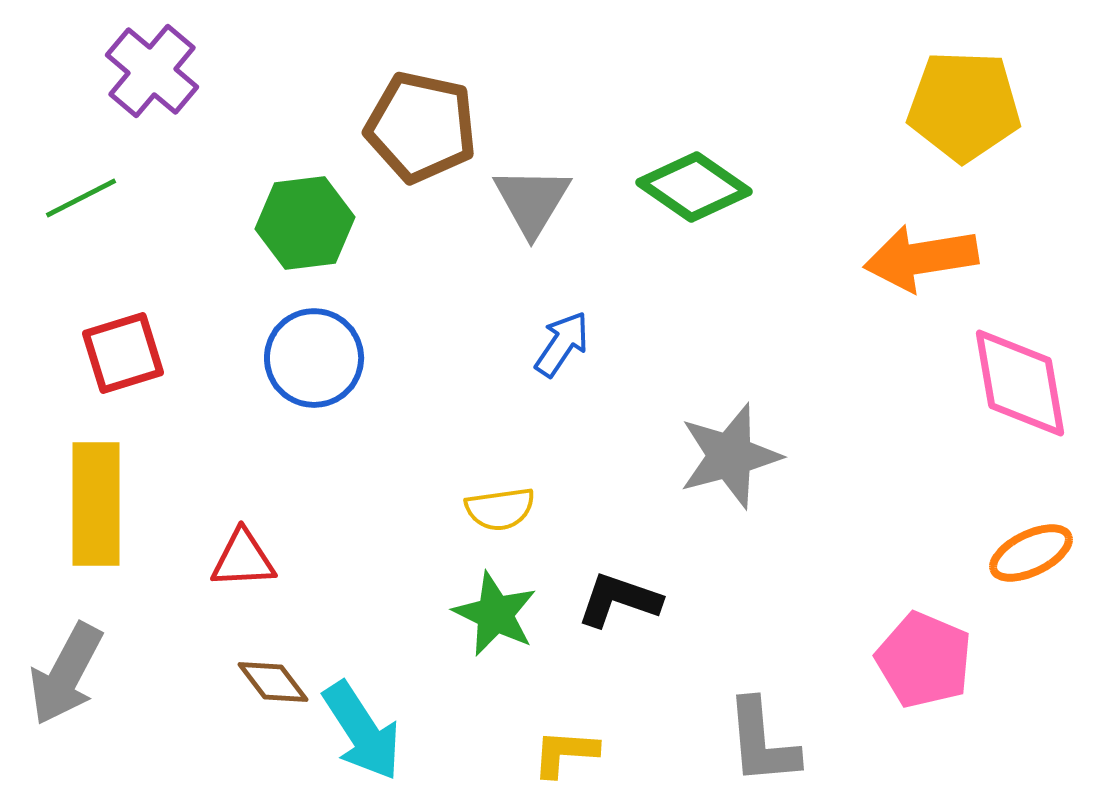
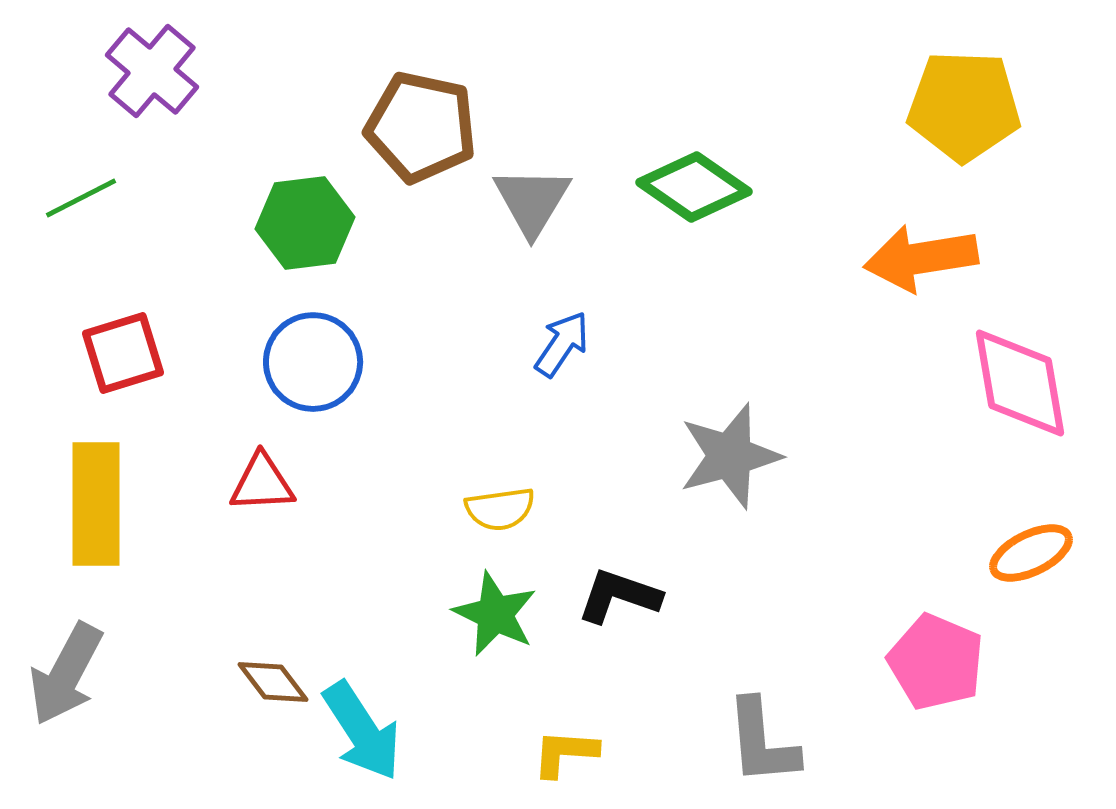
blue circle: moved 1 px left, 4 px down
red triangle: moved 19 px right, 76 px up
black L-shape: moved 4 px up
pink pentagon: moved 12 px right, 2 px down
